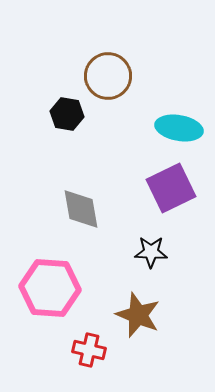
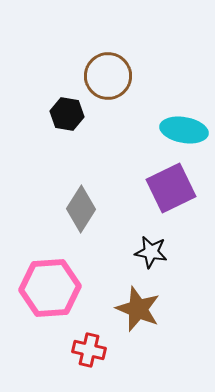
cyan ellipse: moved 5 px right, 2 px down
gray diamond: rotated 42 degrees clockwise
black star: rotated 8 degrees clockwise
pink hexagon: rotated 8 degrees counterclockwise
brown star: moved 6 px up
